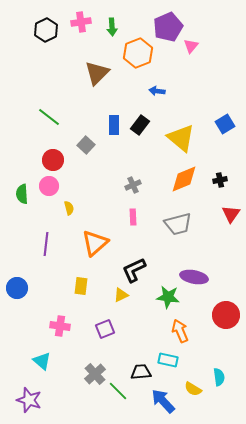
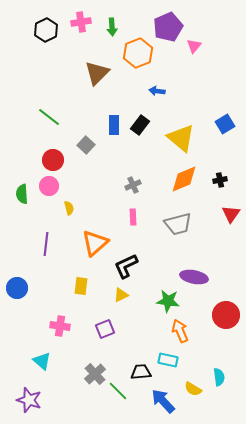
pink triangle at (191, 46): moved 3 px right
black L-shape at (134, 270): moved 8 px left, 4 px up
green star at (168, 297): moved 4 px down
